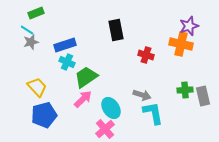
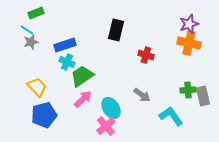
purple star: moved 2 px up
black rectangle: rotated 25 degrees clockwise
orange cross: moved 8 px right, 1 px up
green trapezoid: moved 4 px left, 1 px up
green cross: moved 3 px right
gray arrow: rotated 18 degrees clockwise
cyan L-shape: moved 18 px right, 3 px down; rotated 25 degrees counterclockwise
pink cross: moved 1 px right, 3 px up
